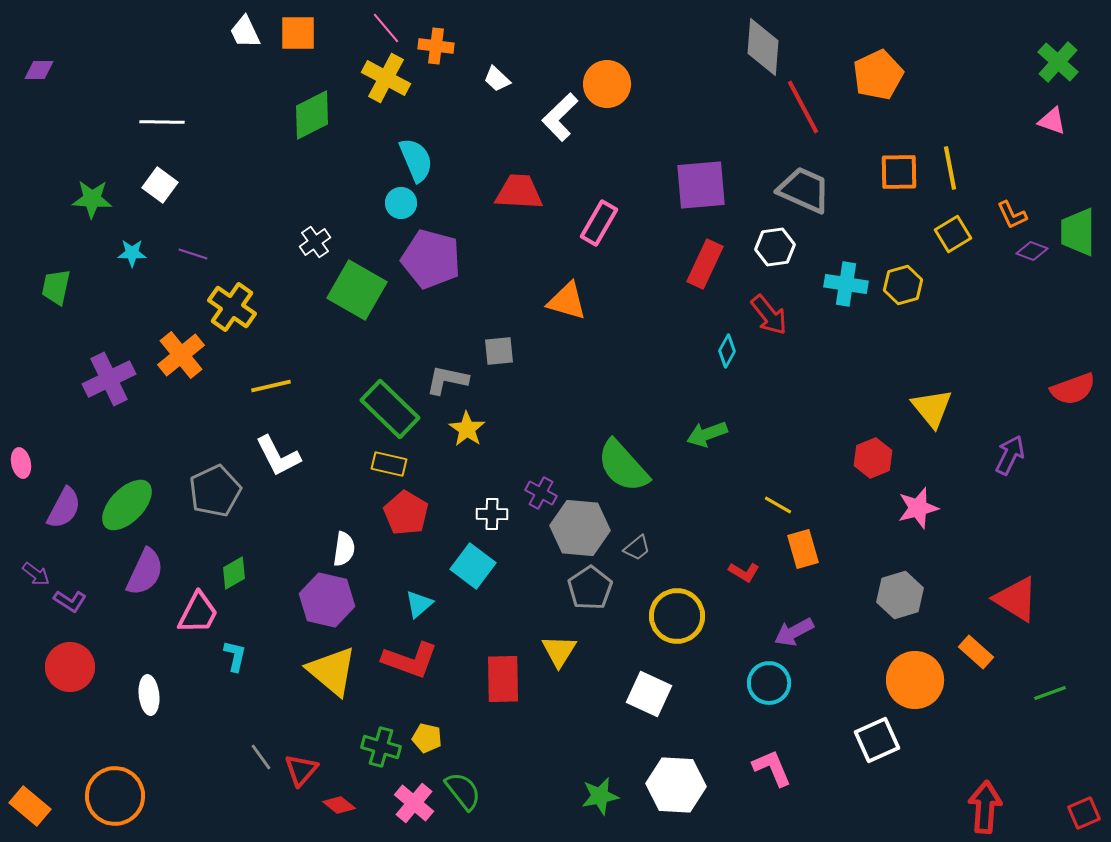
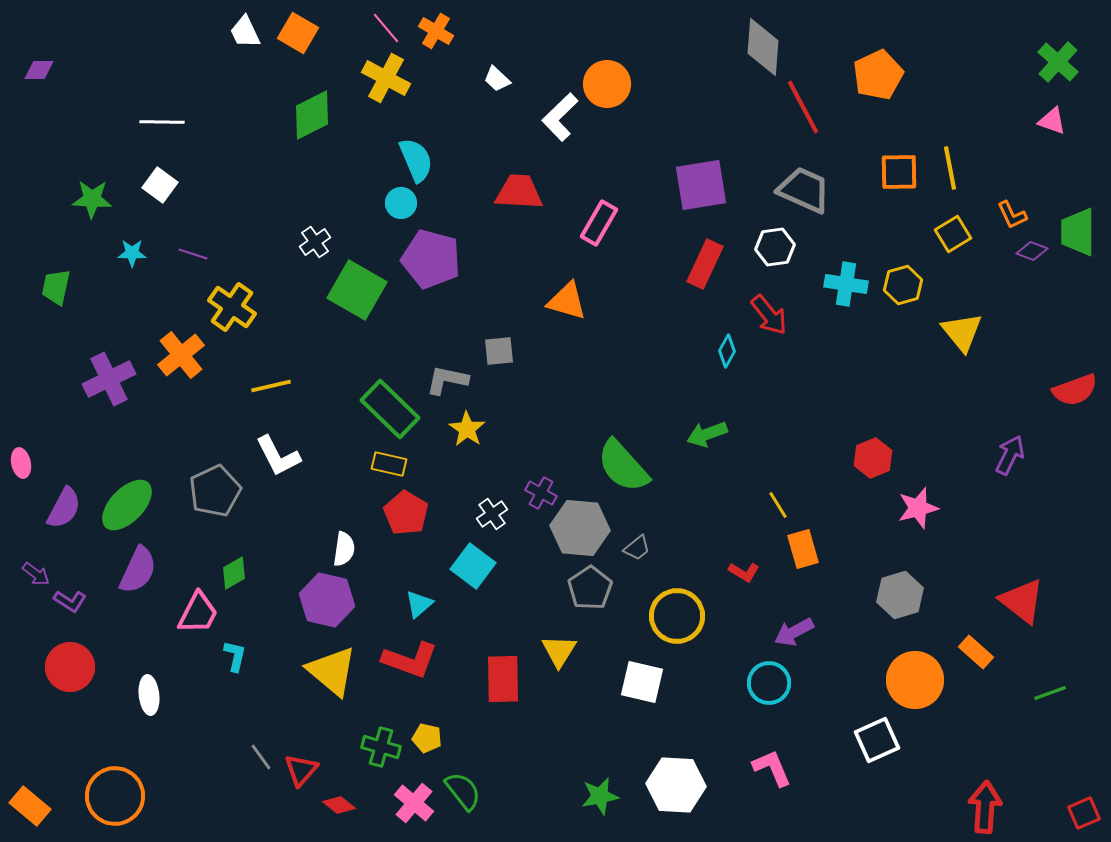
orange square at (298, 33): rotated 30 degrees clockwise
orange cross at (436, 46): moved 15 px up; rotated 24 degrees clockwise
purple square at (701, 185): rotated 4 degrees counterclockwise
red semicircle at (1073, 389): moved 2 px right, 1 px down
yellow triangle at (932, 408): moved 30 px right, 76 px up
yellow line at (778, 505): rotated 28 degrees clockwise
white cross at (492, 514): rotated 36 degrees counterclockwise
purple semicircle at (145, 572): moved 7 px left, 2 px up
red triangle at (1016, 599): moved 6 px right, 2 px down; rotated 6 degrees clockwise
white square at (649, 694): moved 7 px left, 12 px up; rotated 12 degrees counterclockwise
